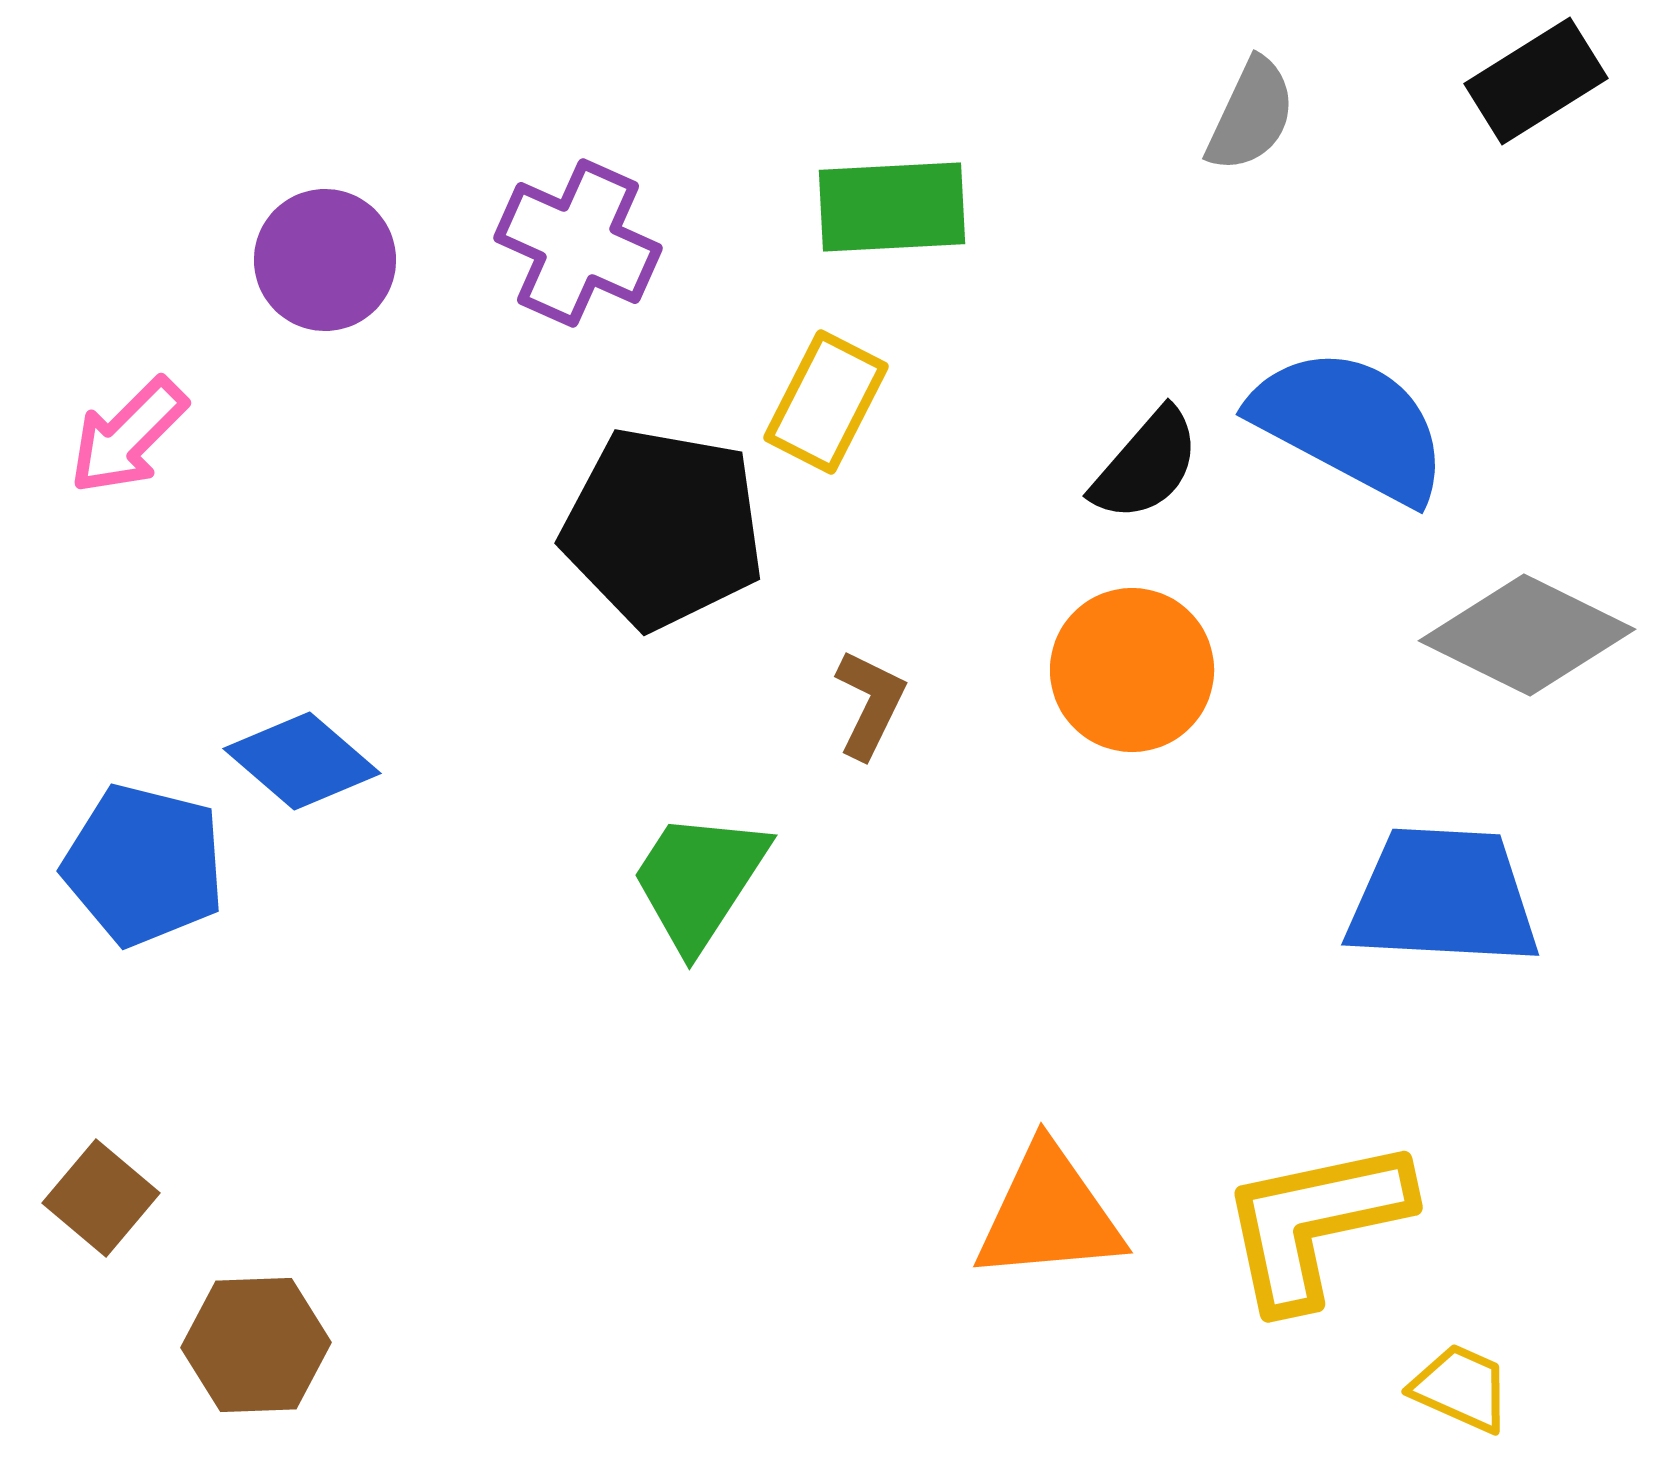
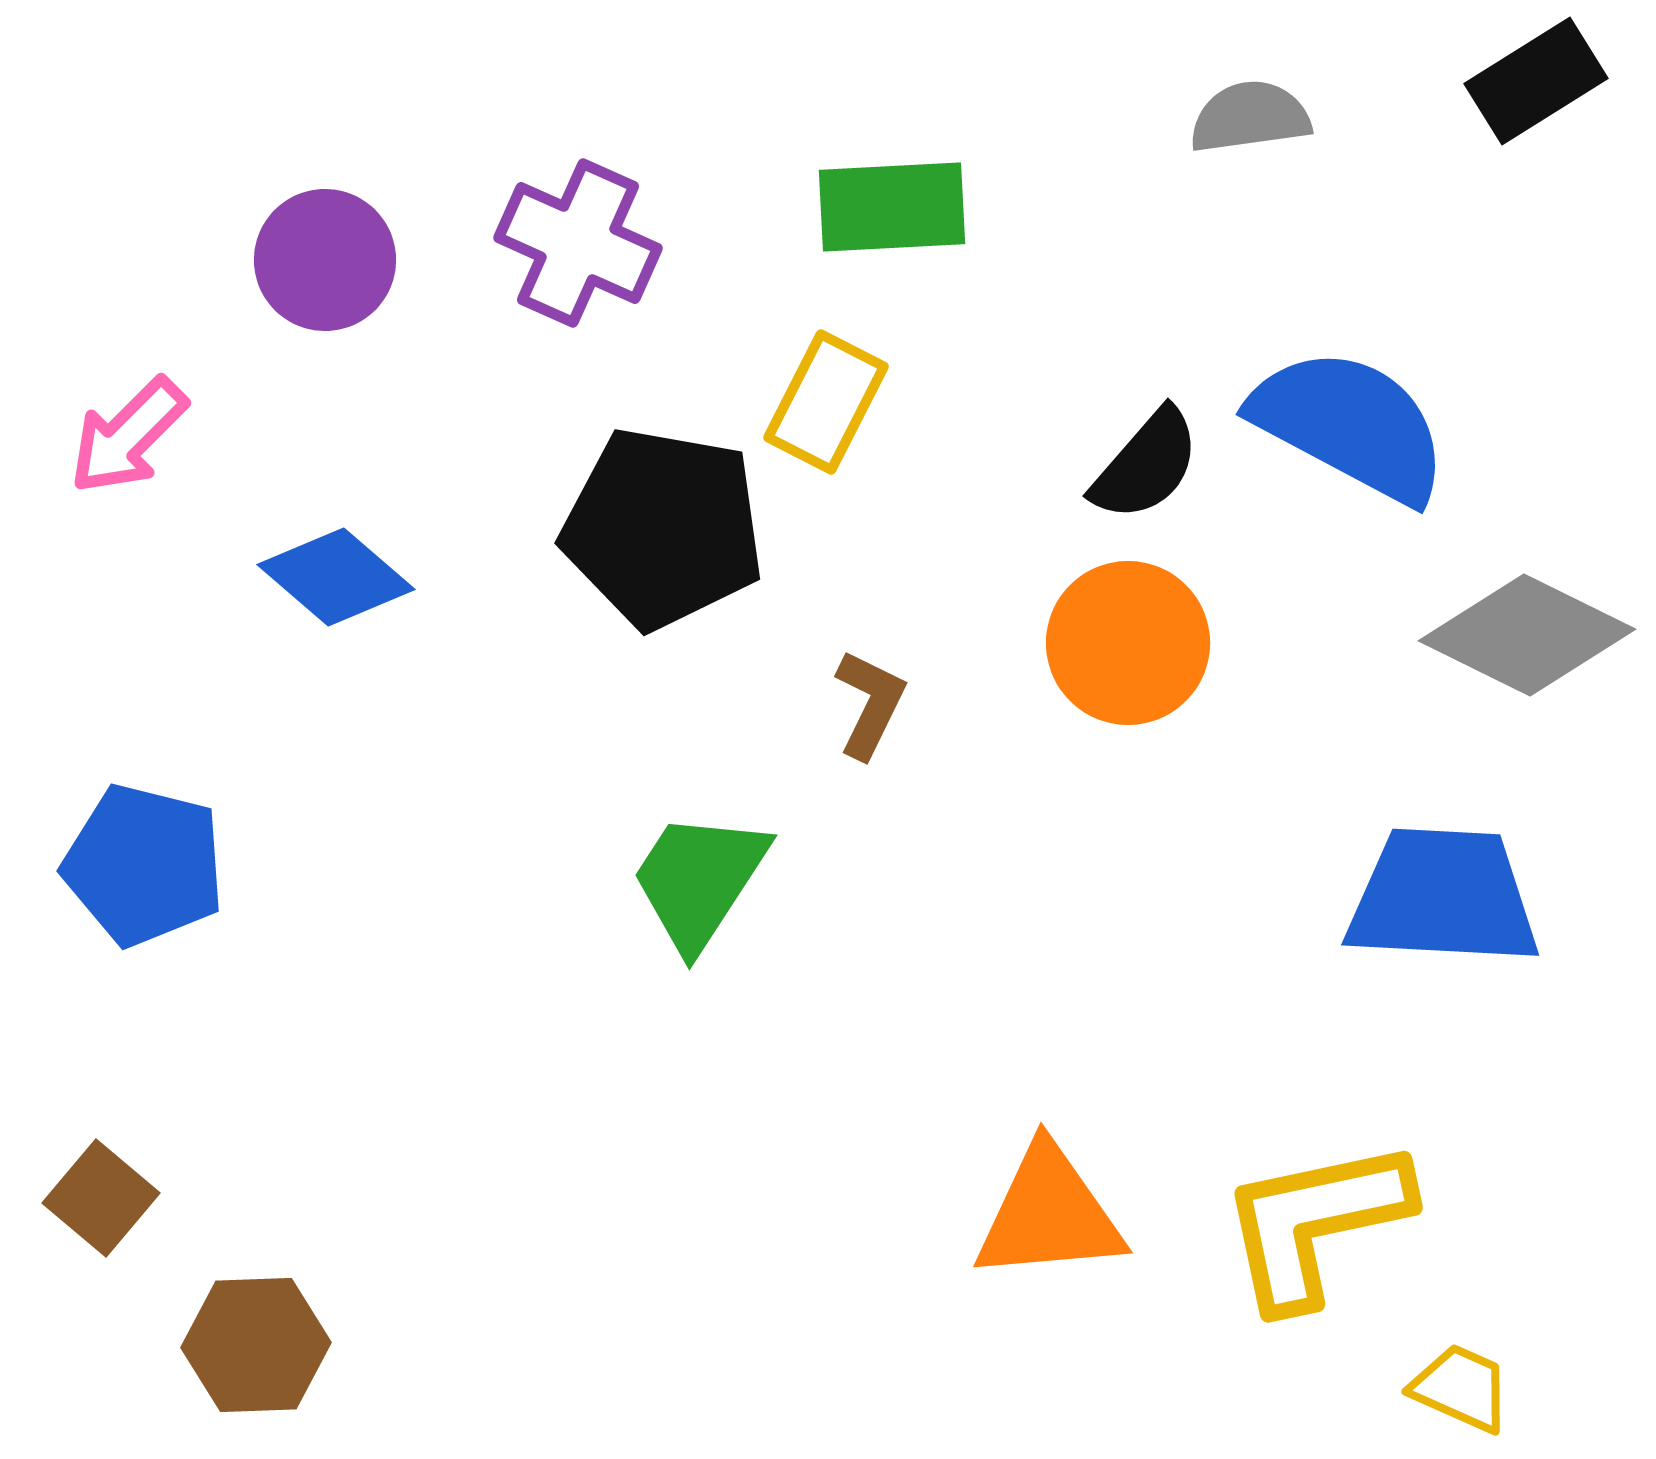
gray semicircle: moved 1 px left, 2 px down; rotated 123 degrees counterclockwise
orange circle: moved 4 px left, 27 px up
blue diamond: moved 34 px right, 184 px up
